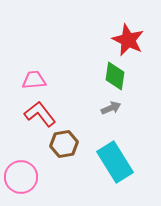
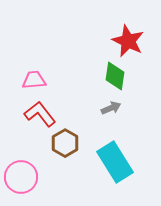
red star: moved 1 px down
brown hexagon: moved 1 px right, 1 px up; rotated 20 degrees counterclockwise
